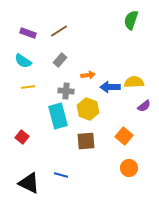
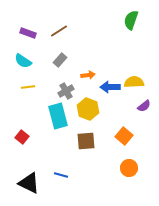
gray cross: rotated 35 degrees counterclockwise
